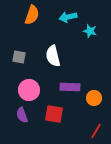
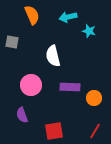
orange semicircle: rotated 42 degrees counterclockwise
cyan star: moved 1 px left
gray square: moved 7 px left, 15 px up
pink circle: moved 2 px right, 5 px up
red square: moved 17 px down; rotated 18 degrees counterclockwise
red line: moved 1 px left
